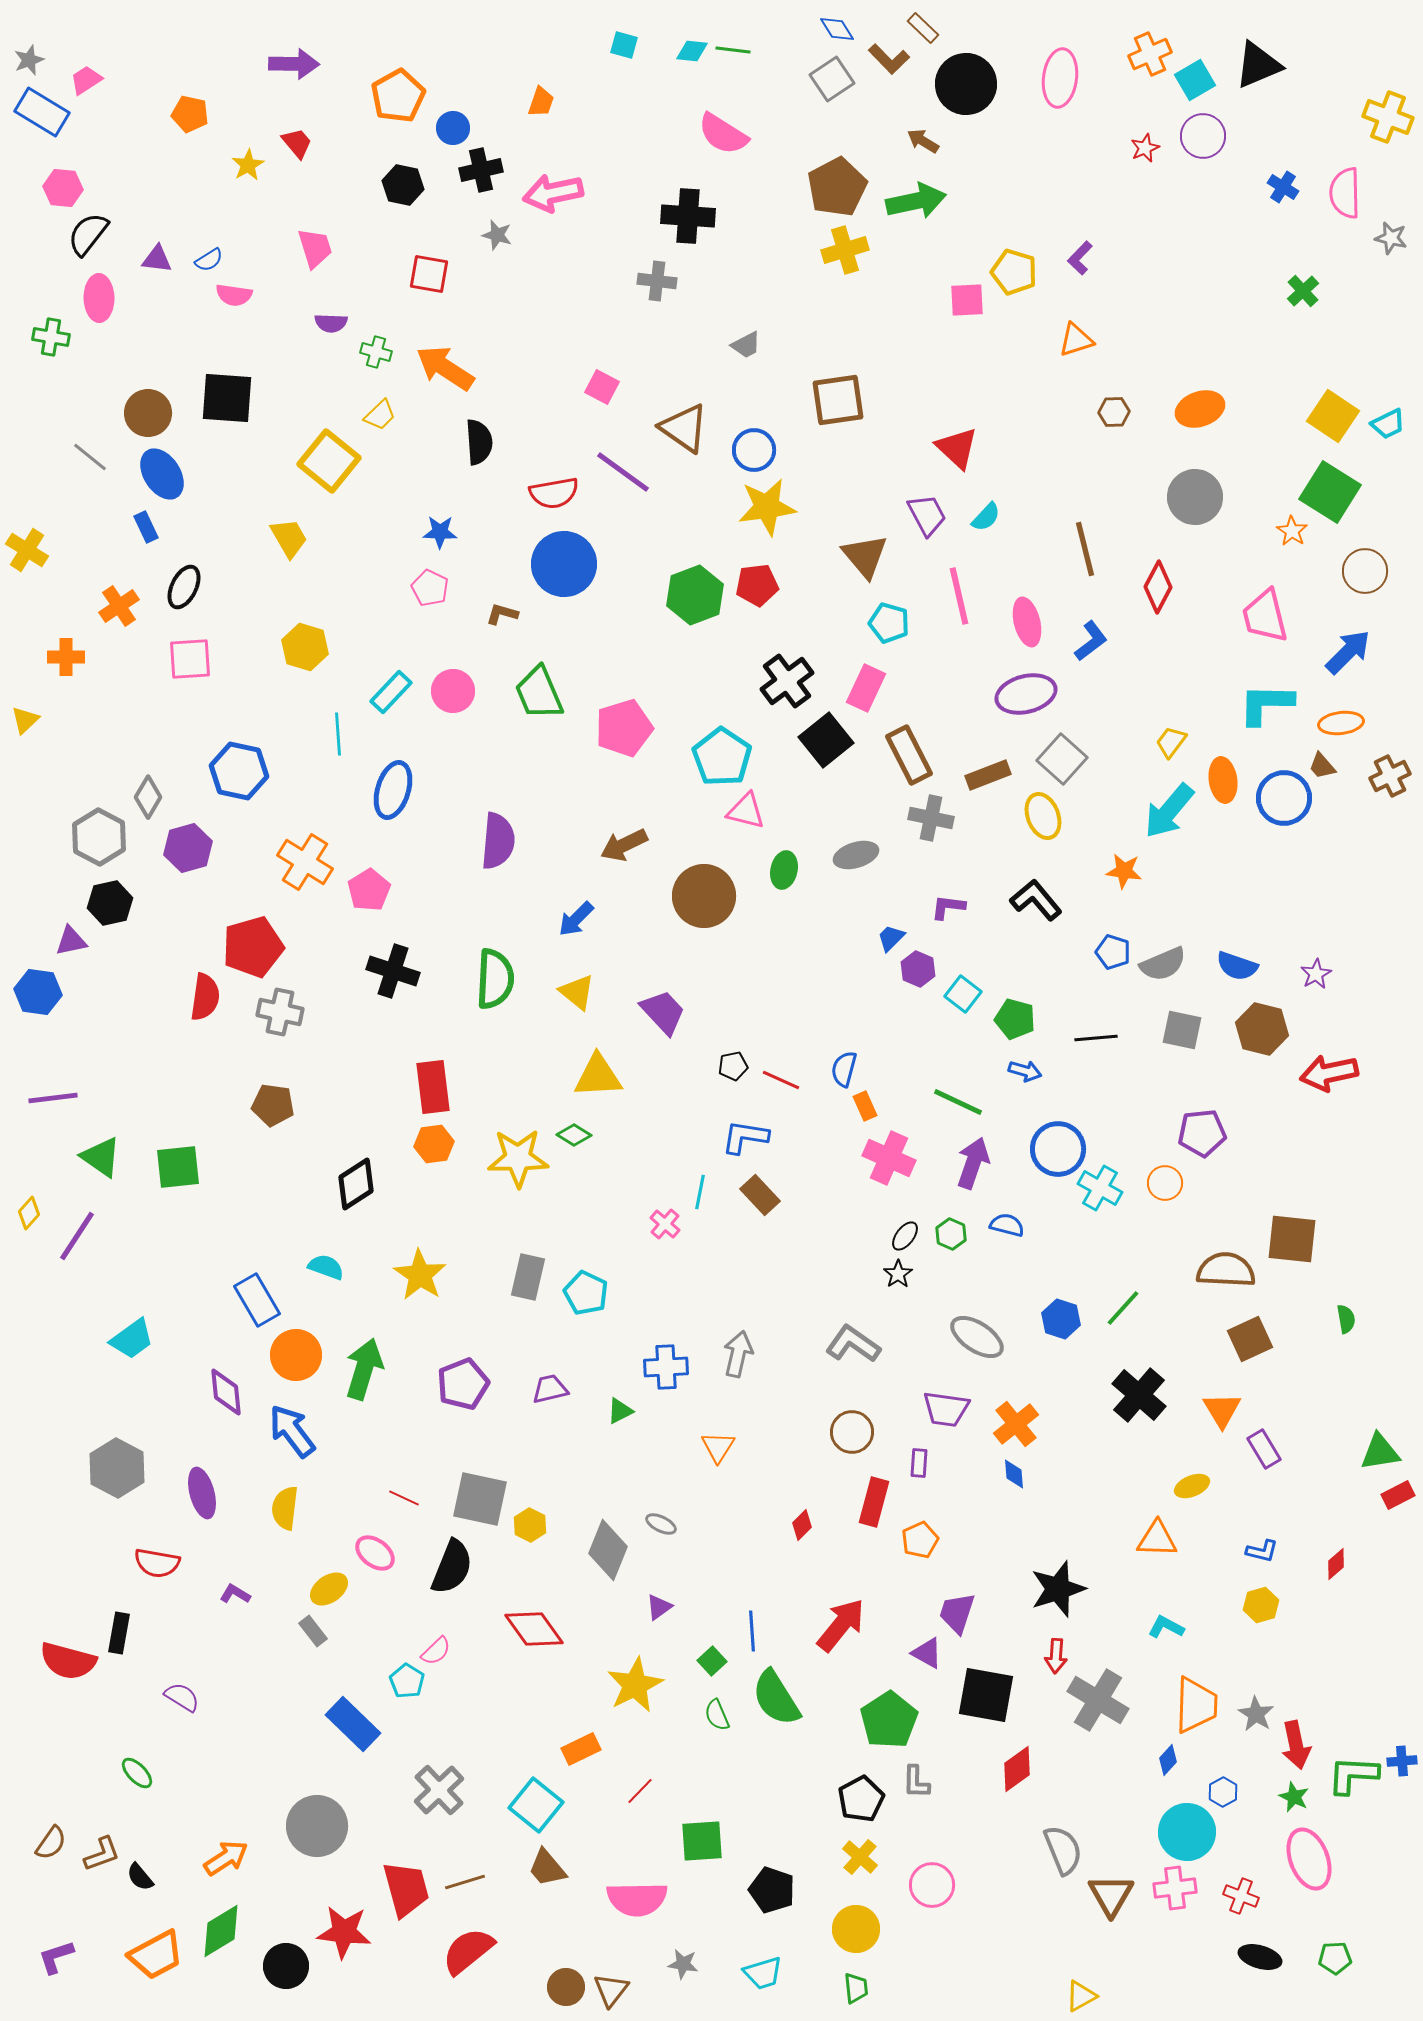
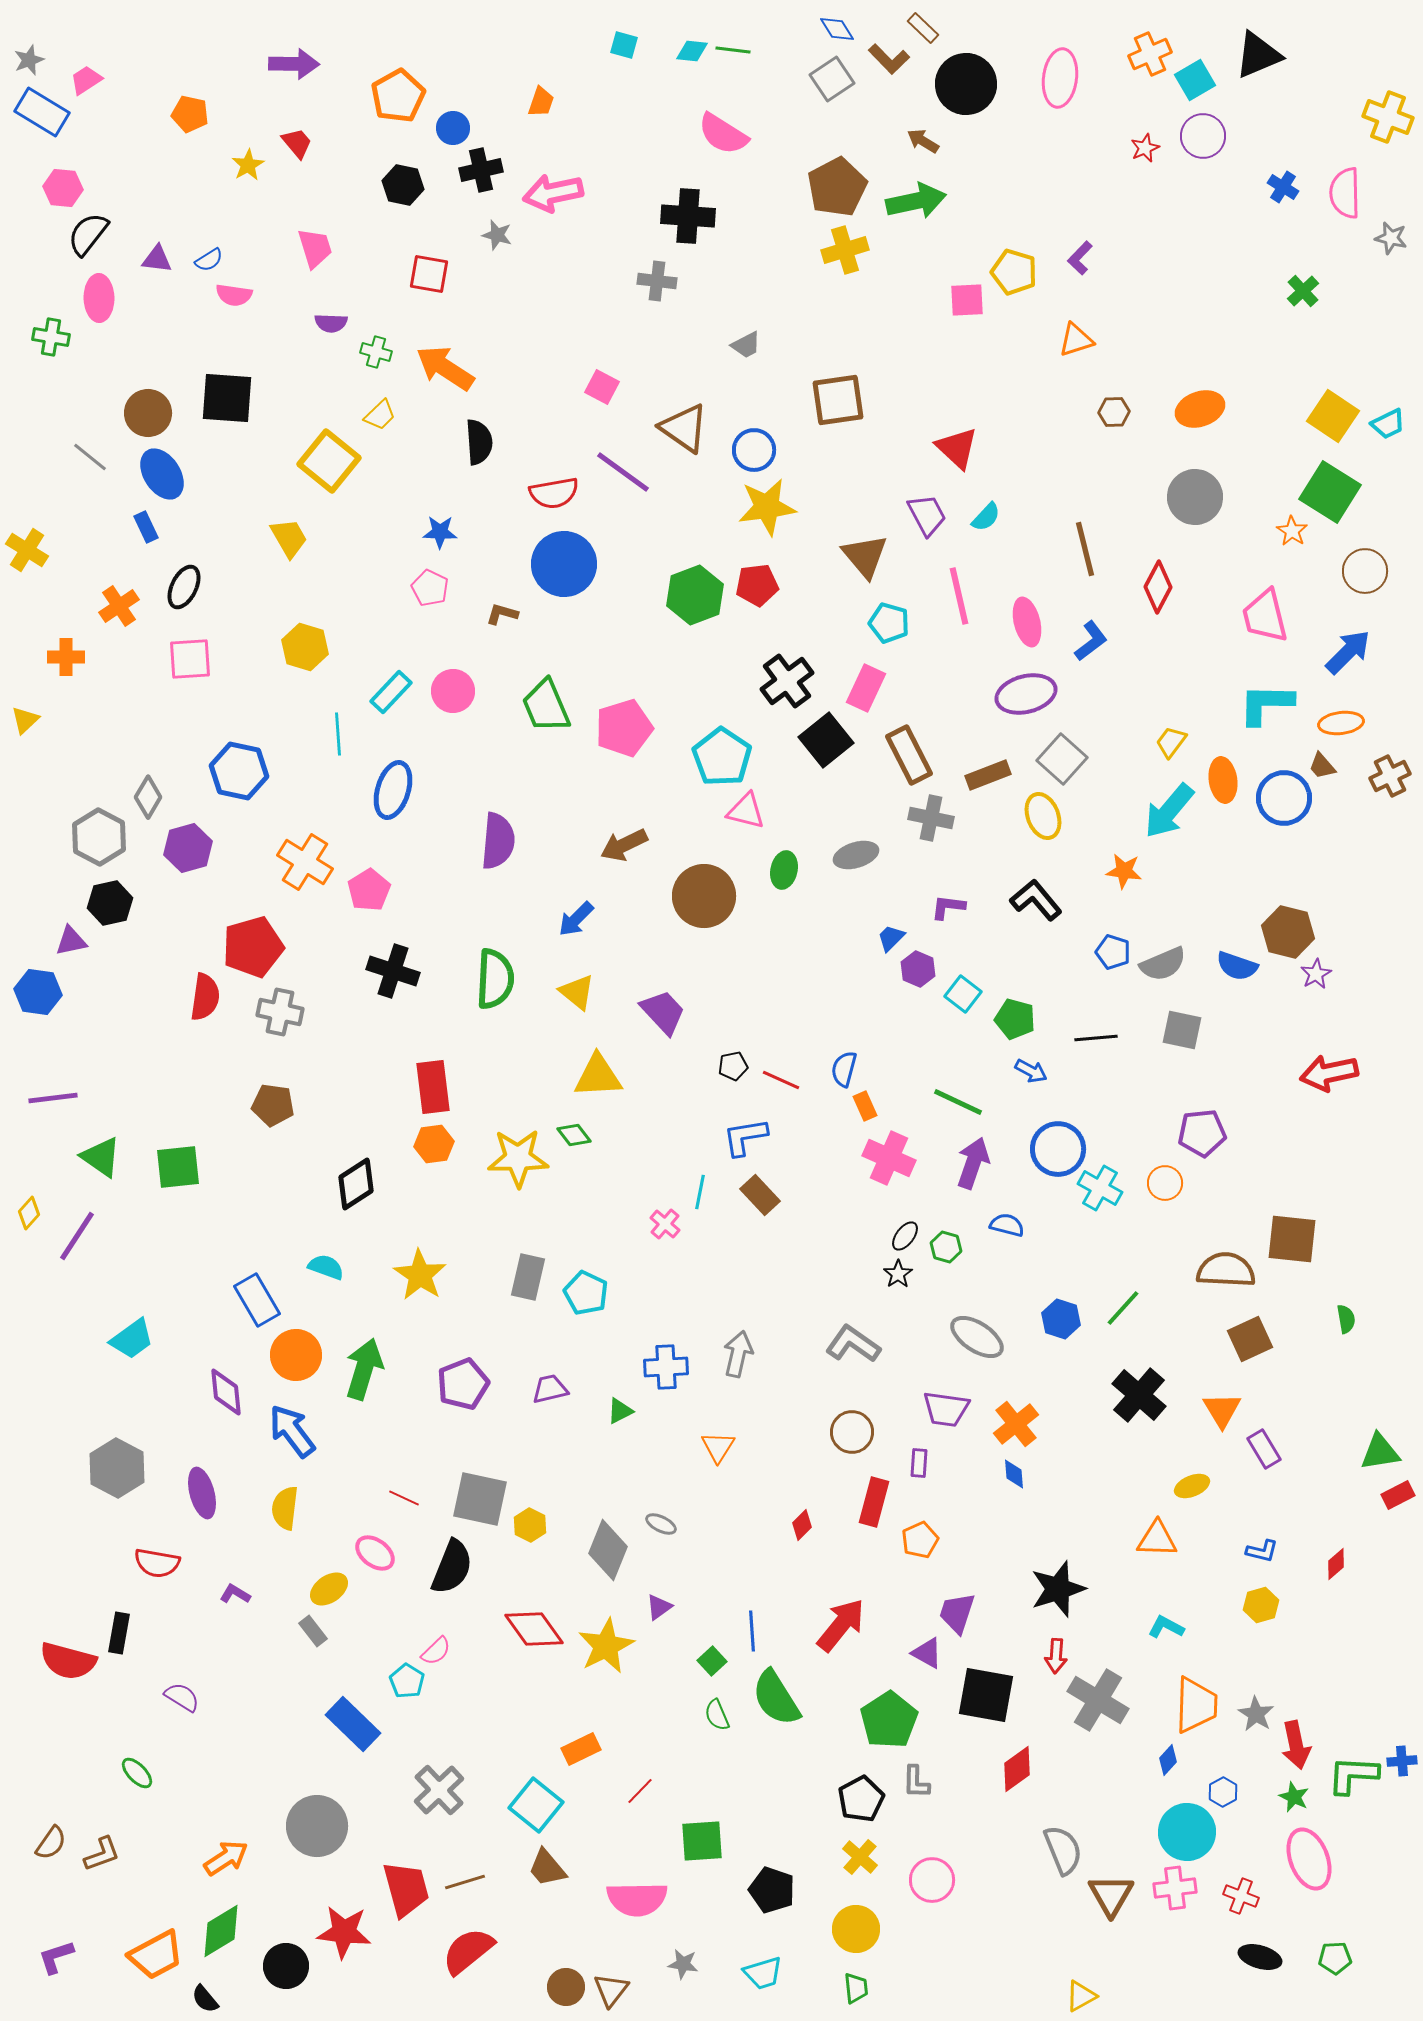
black triangle at (1258, 65): moved 10 px up
green trapezoid at (539, 693): moved 7 px right, 13 px down
brown hexagon at (1262, 1029): moved 26 px right, 97 px up
blue arrow at (1025, 1071): moved 6 px right; rotated 12 degrees clockwise
green diamond at (574, 1135): rotated 20 degrees clockwise
blue L-shape at (745, 1137): rotated 18 degrees counterclockwise
green hexagon at (951, 1234): moved 5 px left, 13 px down; rotated 8 degrees counterclockwise
yellow star at (635, 1685): moved 29 px left, 39 px up
black semicircle at (140, 1877): moved 65 px right, 122 px down
pink circle at (932, 1885): moved 5 px up
